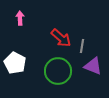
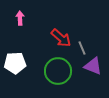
gray line: moved 2 px down; rotated 32 degrees counterclockwise
white pentagon: rotated 30 degrees counterclockwise
